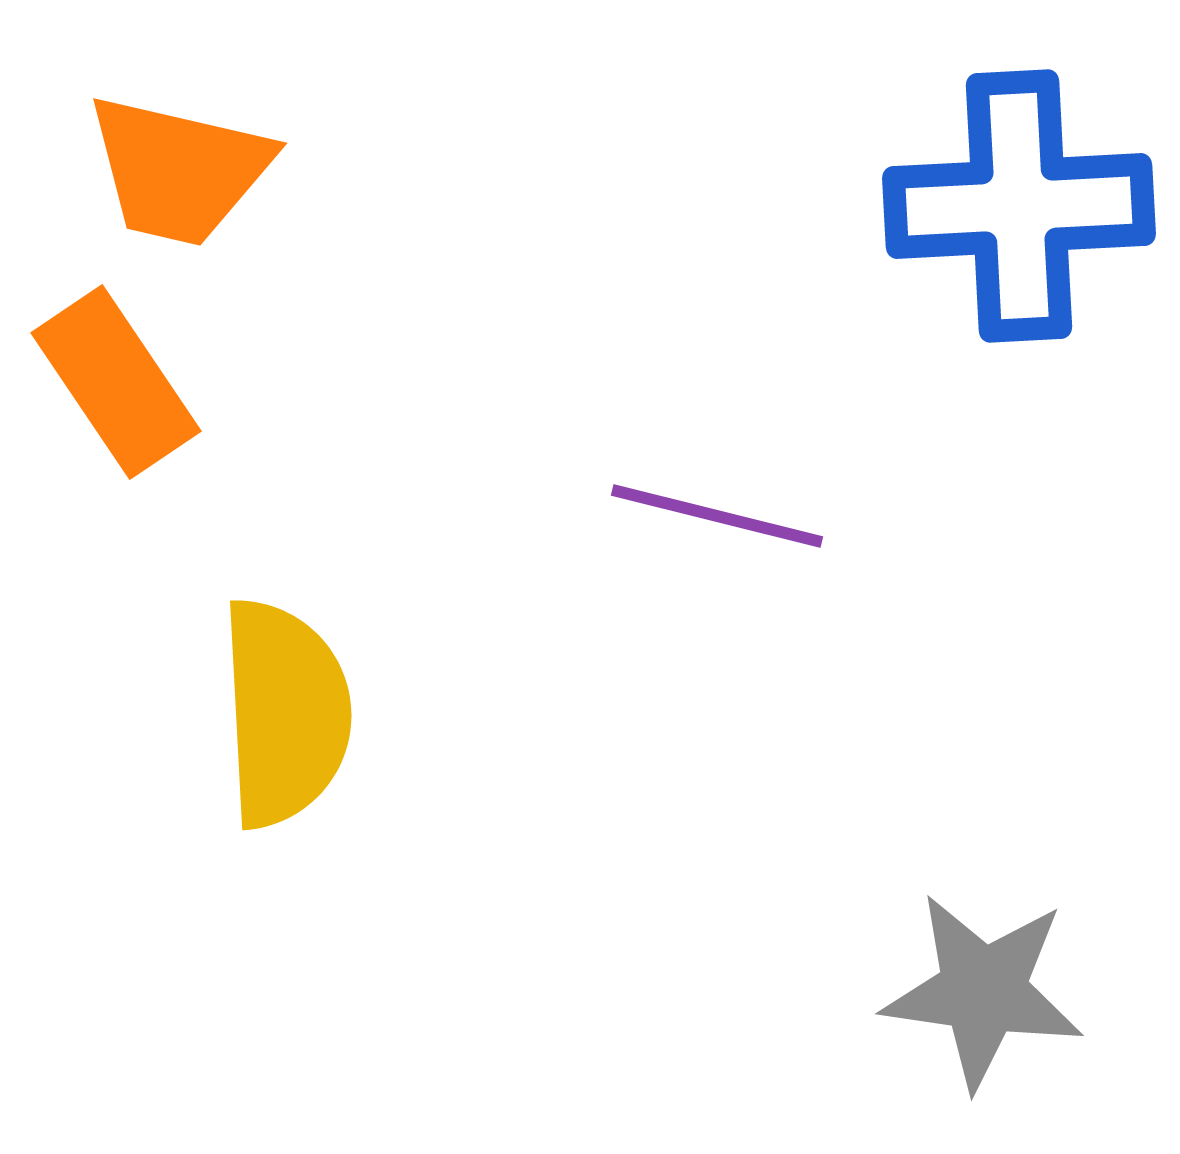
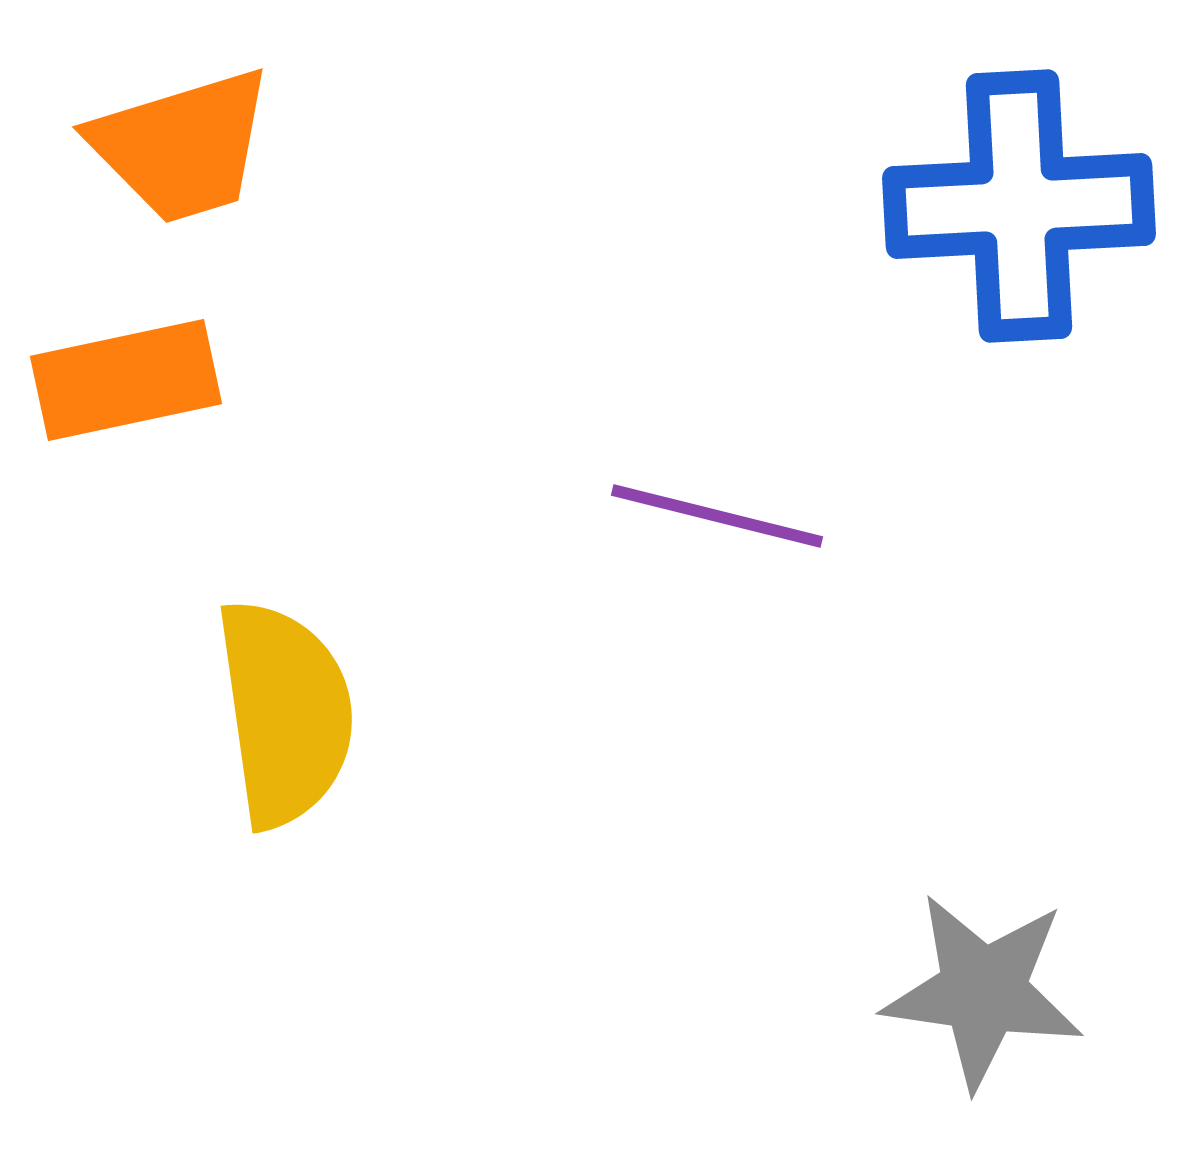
orange trapezoid: moved 3 px right, 24 px up; rotated 30 degrees counterclockwise
orange rectangle: moved 10 px right, 2 px up; rotated 68 degrees counterclockwise
yellow semicircle: rotated 5 degrees counterclockwise
